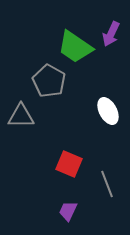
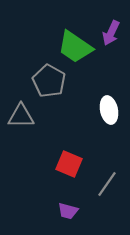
purple arrow: moved 1 px up
white ellipse: moved 1 px right, 1 px up; rotated 16 degrees clockwise
gray line: rotated 56 degrees clockwise
purple trapezoid: rotated 100 degrees counterclockwise
